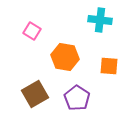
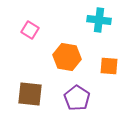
cyan cross: moved 1 px left
pink square: moved 2 px left, 1 px up
orange hexagon: moved 2 px right
brown square: moved 5 px left; rotated 36 degrees clockwise
